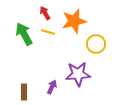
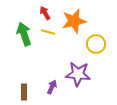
green arrow: rotated 10 degrees clockwise
purple star: rotated 10 degrees clockwise
